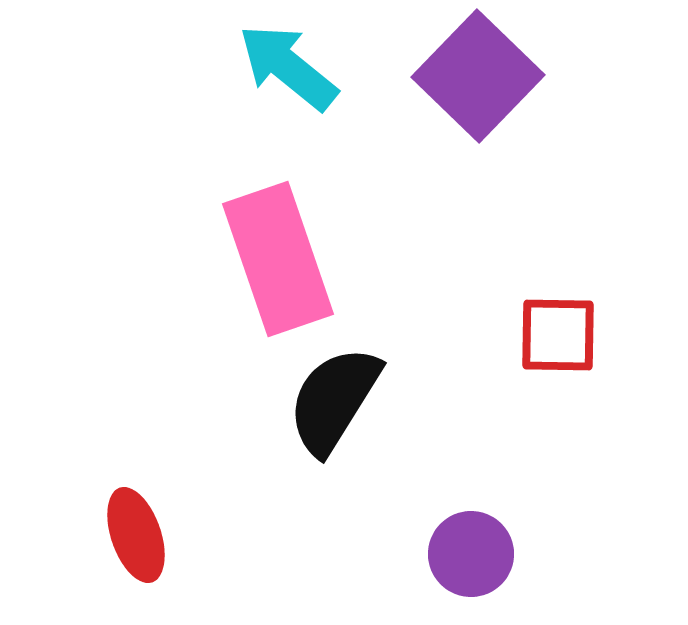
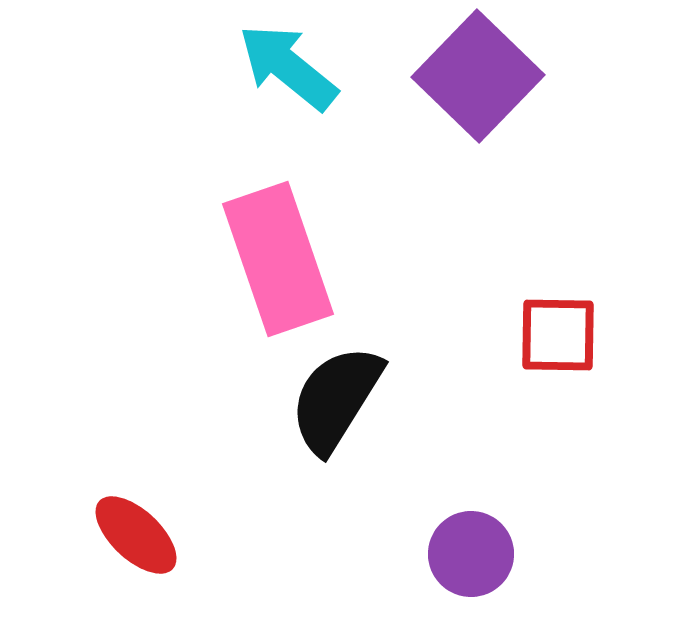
black semicircle: moved 2 px right, 1 px up
red ellipse: rotated 28 degrees counterclockwise
